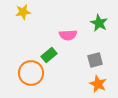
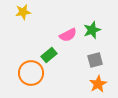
green star: moved 7 px left, 7 px down; rotated 24 degrees clockwise
pink semicircle: rotated 24 degrees counterclockwise
orange star: rotated 18 degrees clockwise
